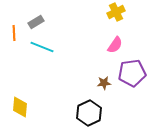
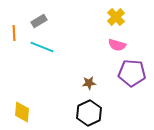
yellow cross: moved 5 px down; rotated 18 degrees counterclockwise
gray rectangle: moved 3 px right, 1 px up
pink semicircle: moved 2 px right; rotated 72 degrees clockwise
purple pentagon: rotated 12 degrees clockwise
brown star: moved 15 px left
yellow diamond: moved 2 px right, 5 px down
